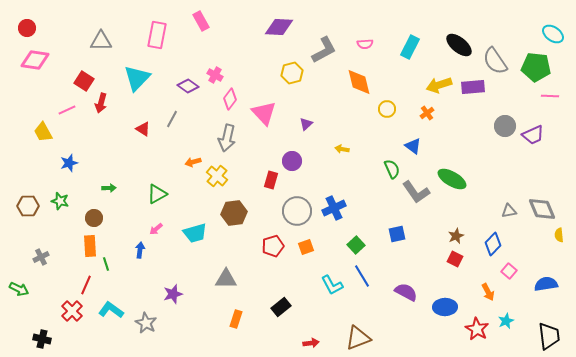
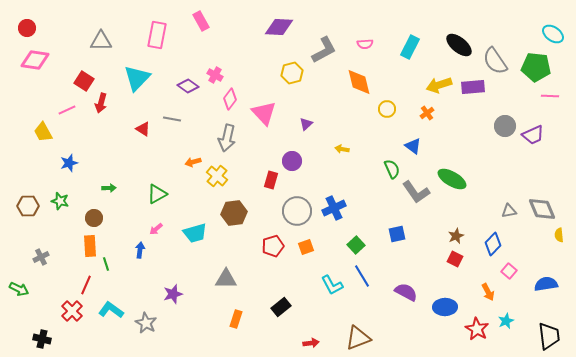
gray line at (172, 119): rotated 72 degrees clockwise
